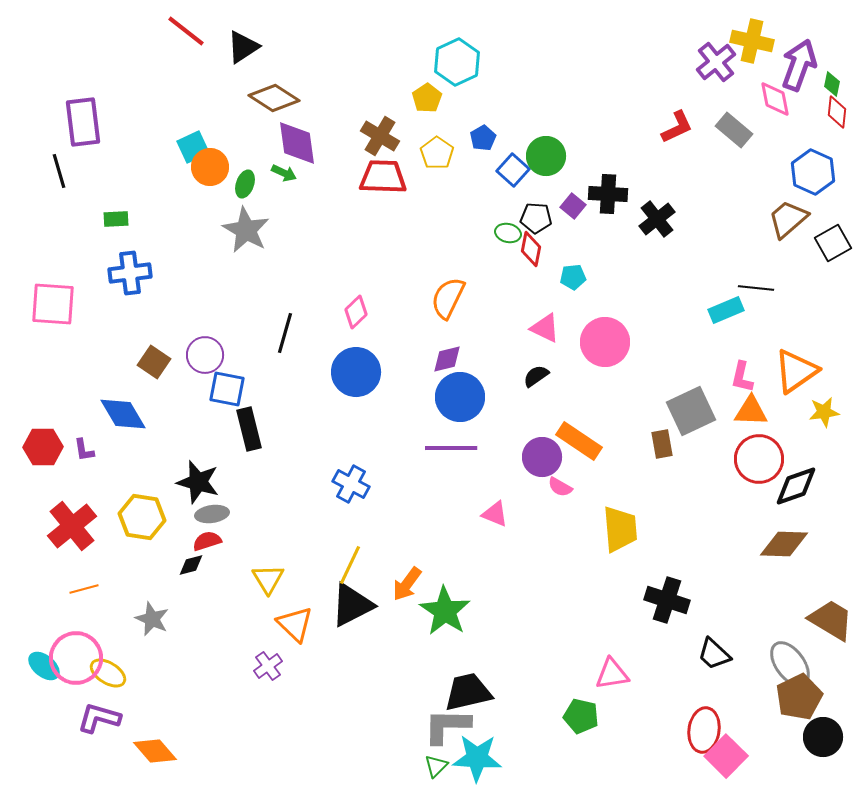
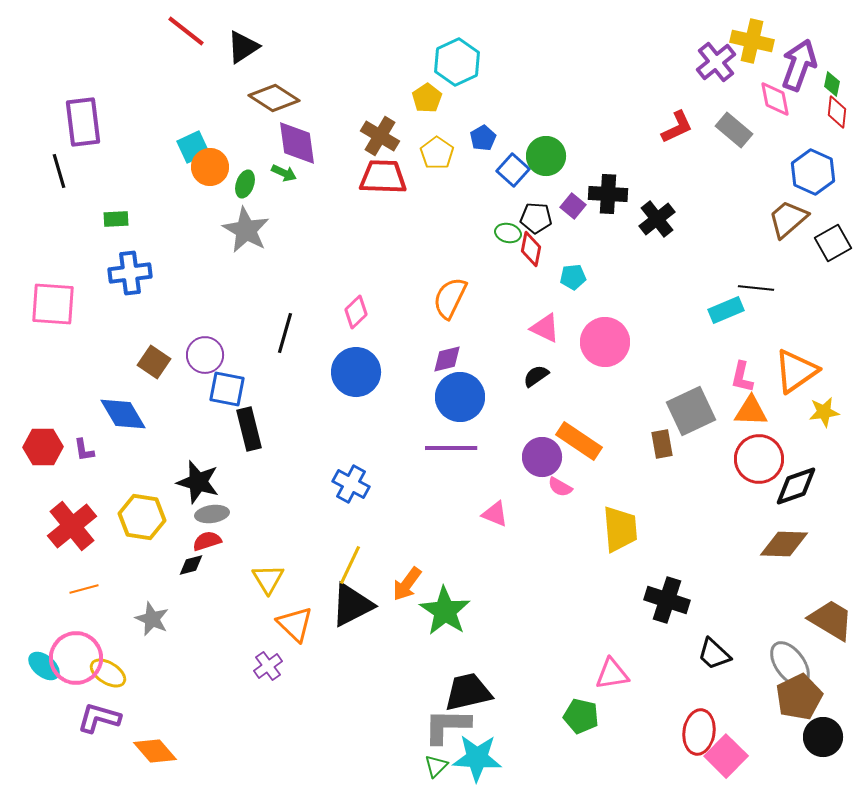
orange semicircle at (448, 298): moved 2 px right
red ellipse at (704, 730): moved 5 px left, 2 px down
